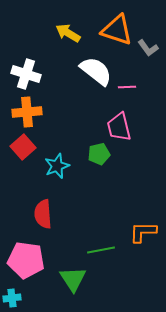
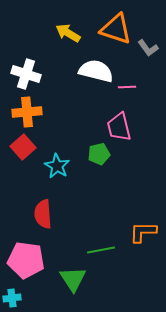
orange triangle: moved 1 px left, 1 px up
white semicircle: rotated 24 degrees counterclockwise
cyan star: rotated 20 degrees counterclockwise
